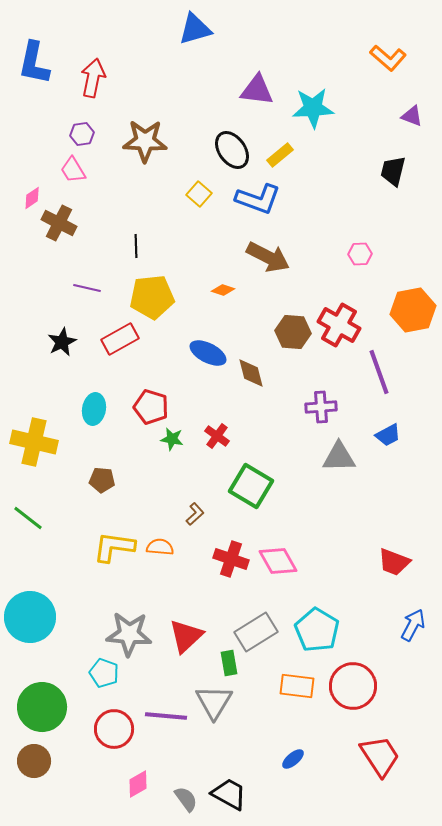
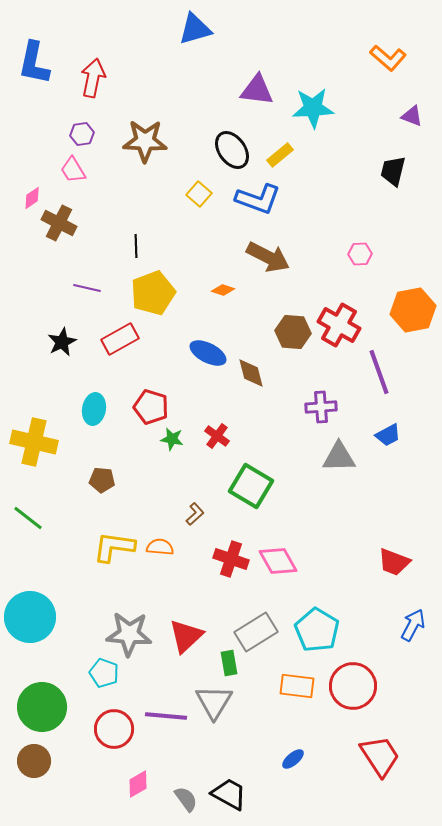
yellow pentagon at (152, 297): moved 1 px right, 4 px up; rotated 15 degrees counterclockwise
